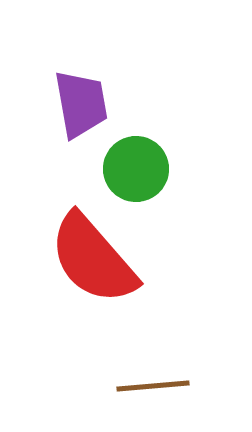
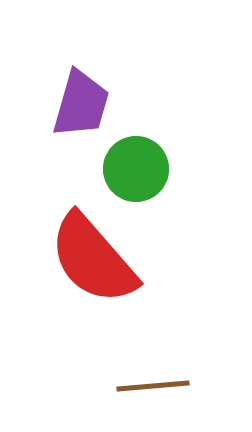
purple trapezoid: rotated 26 degrees clockwise
